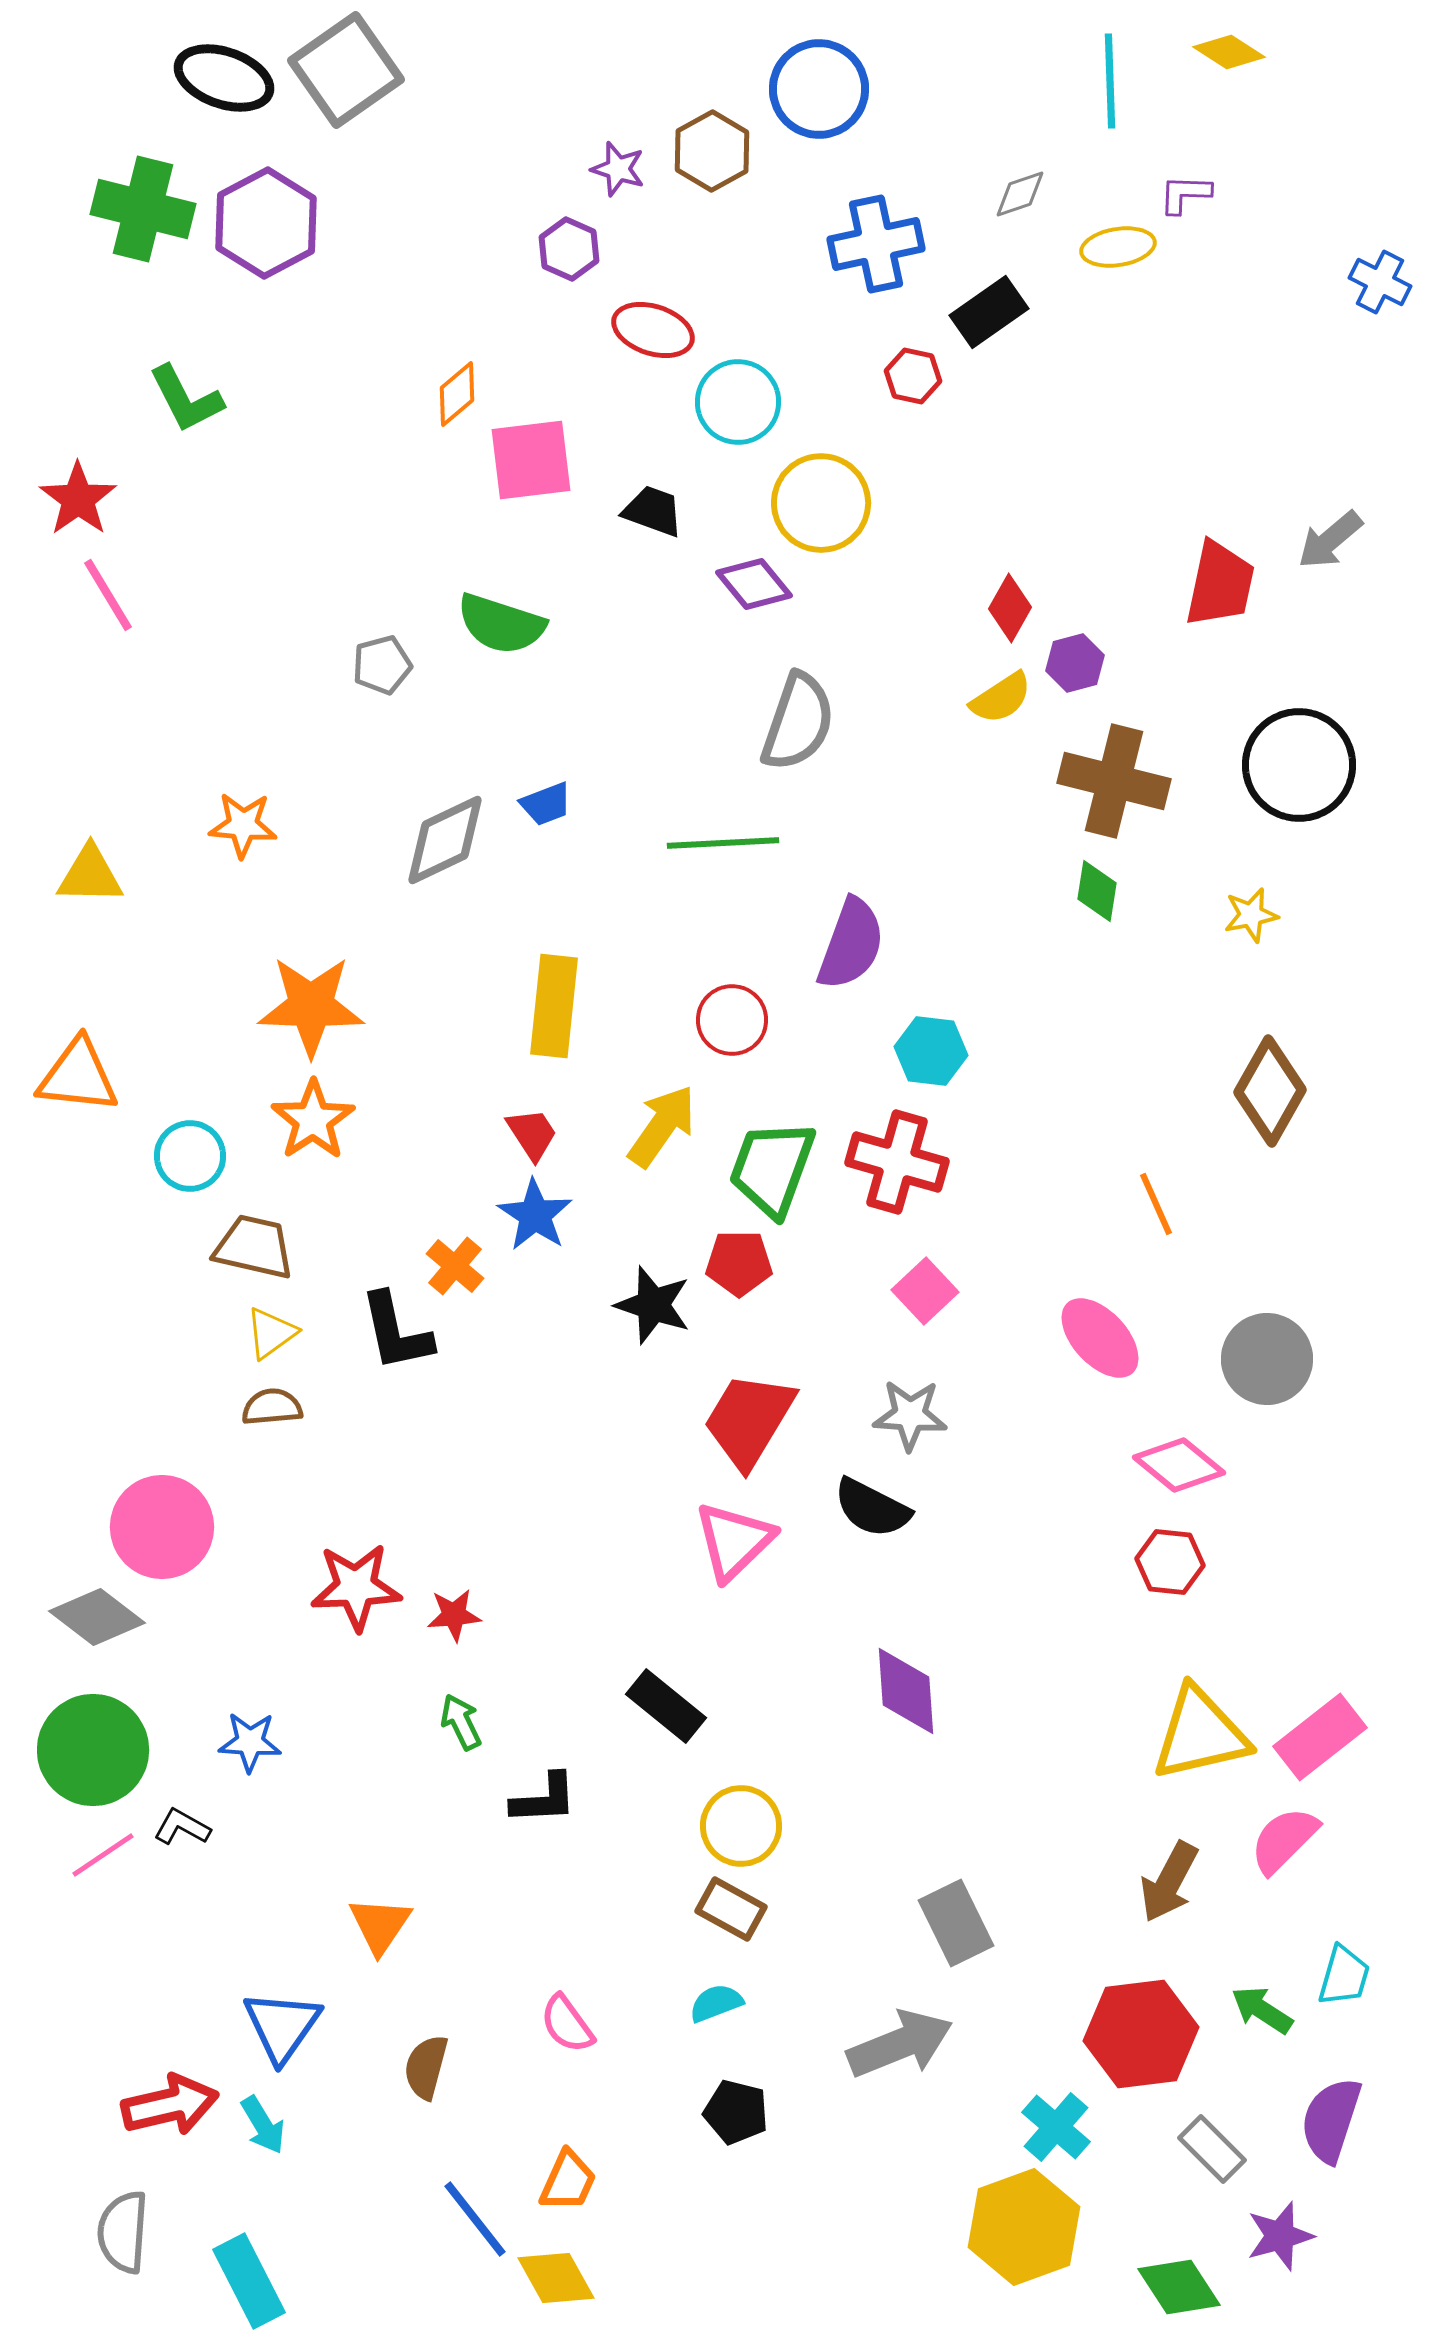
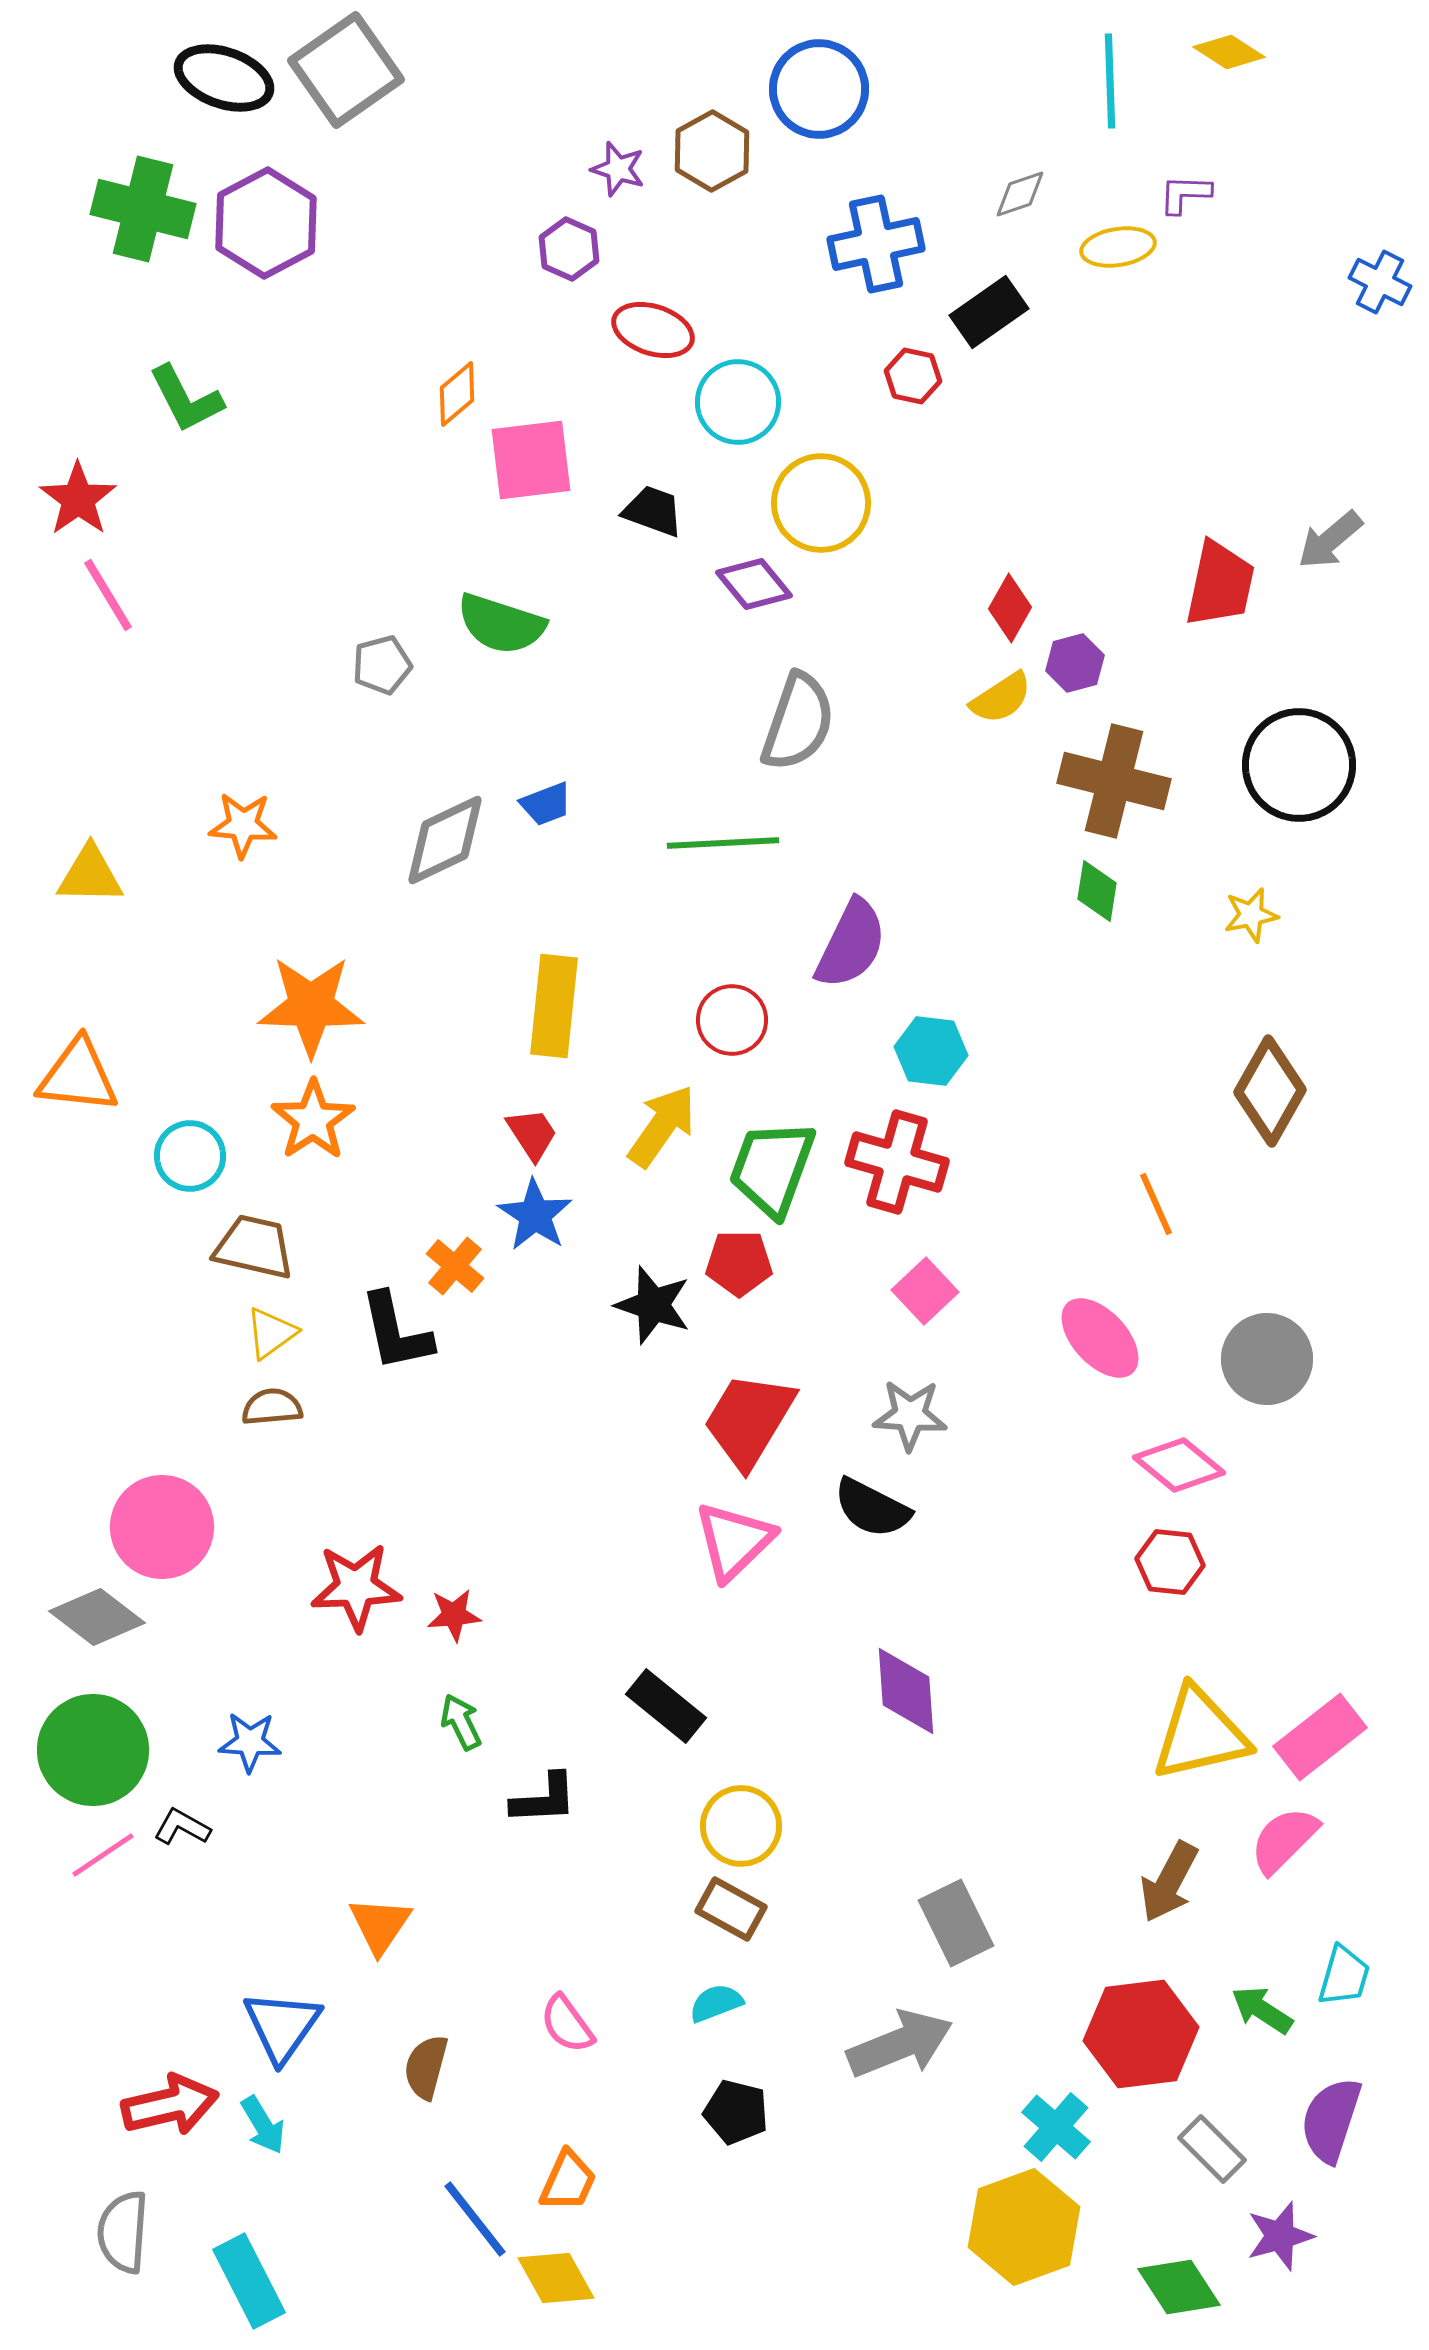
purple semicircle at (851, 944): rotated 6 degrees clockwise
